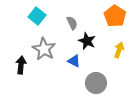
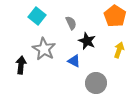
gray semicircle: moved 1 px left
